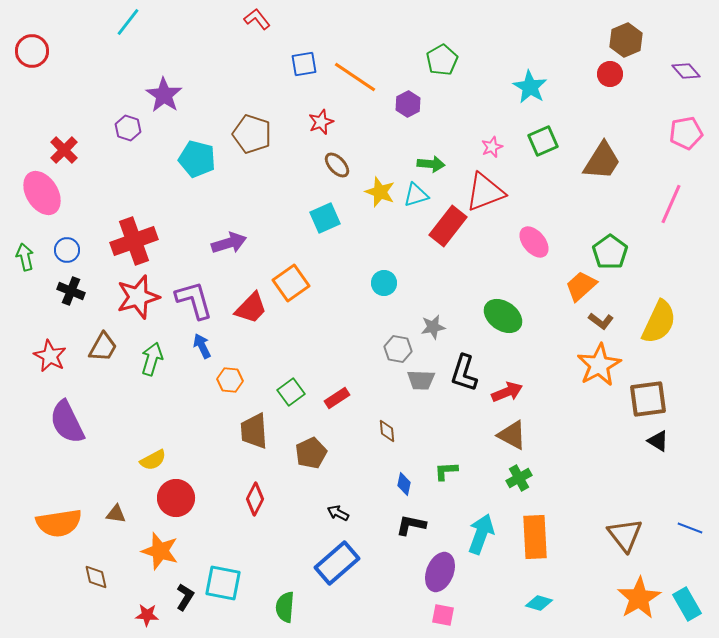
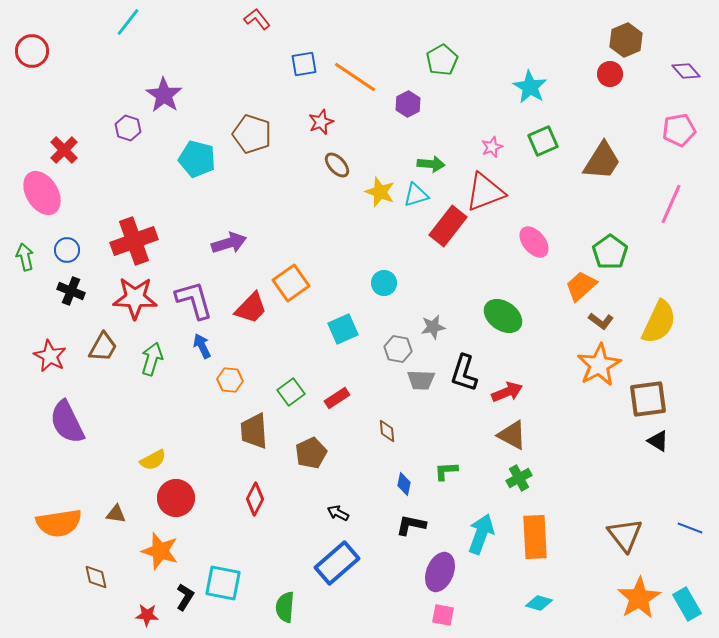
pink pentagon at (686, 133): moved 7 px left, 3 px up
cyan square at (325, 218): moved 18 px right, 111 px down
red star at (138, 297): moved 3 px left, 1 px down; rotated 18 degrees clockwise
